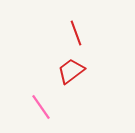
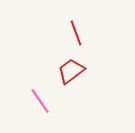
pink line: moved 1 px left, 6 px up
